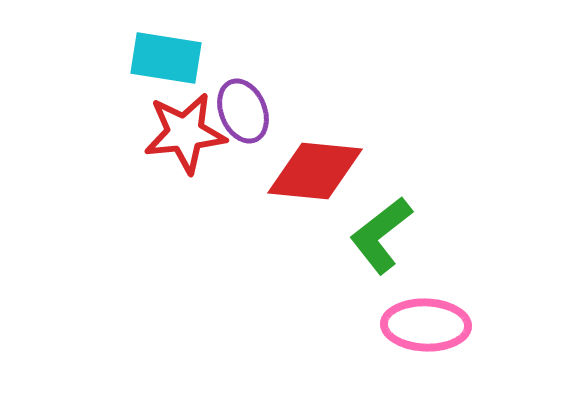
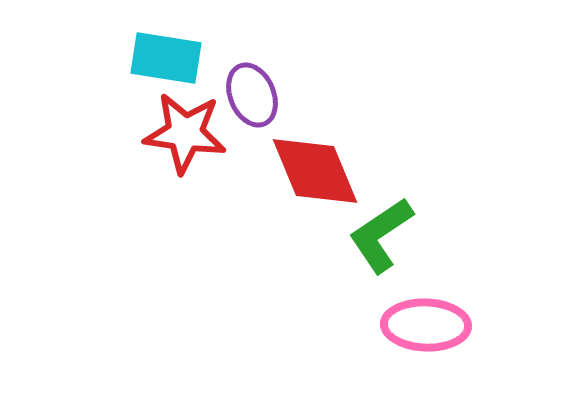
purple ellipse: moved 9 px right, 16 px up
red star: rotated 14 degrees clockwise
red diamond: rotated 62 degrees clockwise
green L-shape: rotated 4 degrees clockwise
